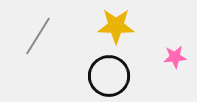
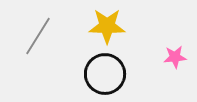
yellow star: moved 9 px left
black circle: moved 4 px left, 2 px up
